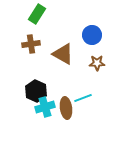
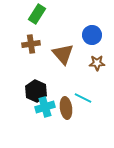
brown triangle: rotated 20 degrees clockwise
cyan line: rotated 48 degrees clockwise
